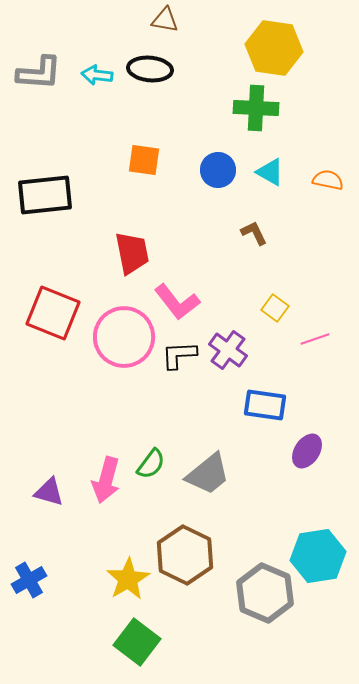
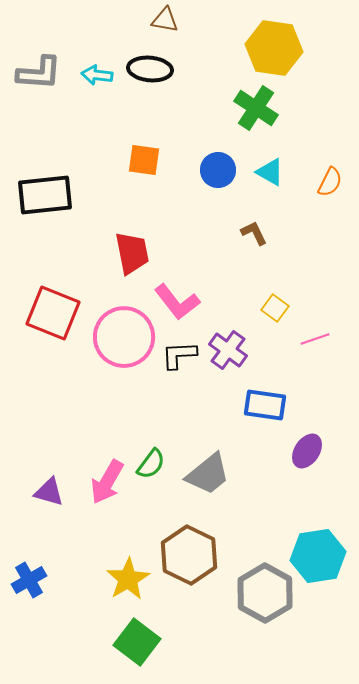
green cross: rotated 30 degrees clockwise
orange semicircle: moved 2 px right, 2 px down; rotated 104 degrees clockwise
pink arrow: moved 1 px right, 2 px down; rotated 15 degrees clockwise
brown hexagon: moved 4 px right
gray hexagon: rotated 6 degrees clockwise
